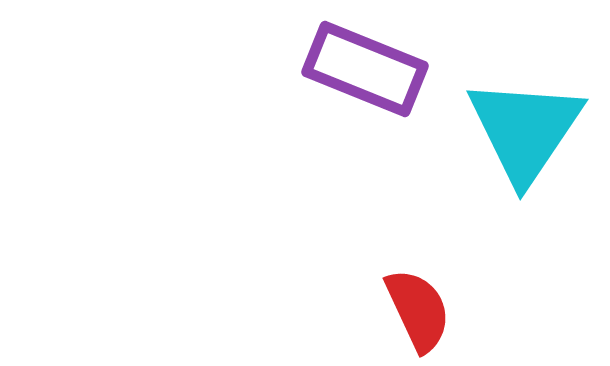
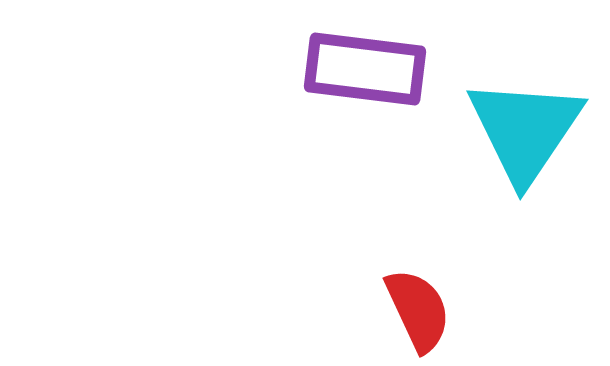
purple rectangle: rotated 15 degrees counterclockwise
